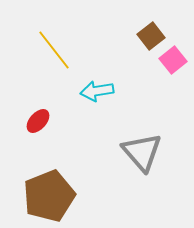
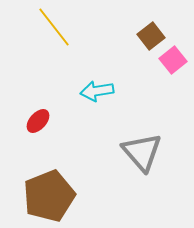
yellow line: moved 23 px up
